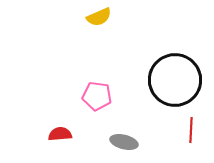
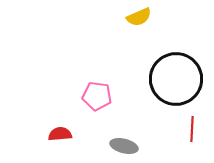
yellow semicircle: moved 40 px right
black circle: moved 1 px right, 1 px up
red line: moved 1 px right, 1 px up
gray ellipse: moved 4 px down
